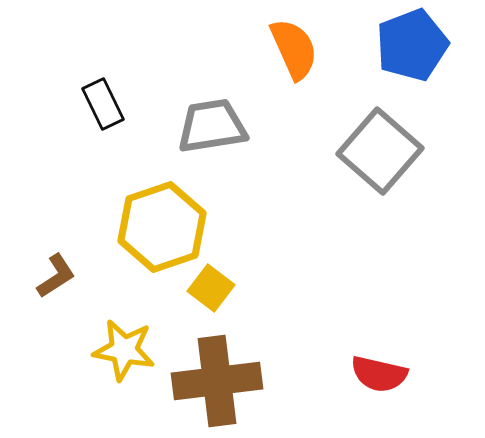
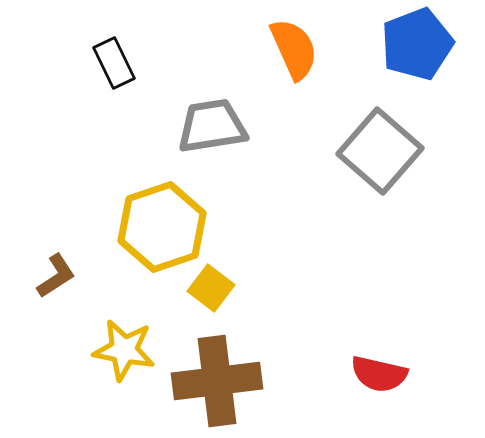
blue pentagon: moved 5 px right, 1 px up
black rectangle: moved 11 px right, 41 px up
